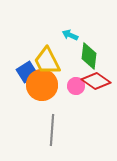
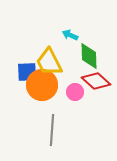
green diamond: rotated 8 degrees counterclockwise
yellow trapezoid: moved 2 px right, 1 px down
blue square: rotated 30 degrees clockwise
red diamond: rotated 8 degrees clockwise
pink circle: moved 1 px left, 6 px down
